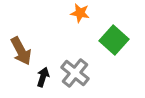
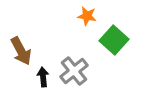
orange star: moved 7 px right, 3 px down
gray cross: moved 1 px left, 2 px up; rotated 12 degrees clockwise
black arrow: rotated 24 degrees counterclockwise
